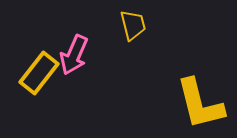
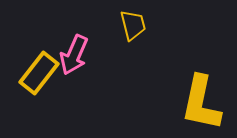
yellow L-shape: moved 1 px right, 1 px up; rotated 26 degrees clockwise
